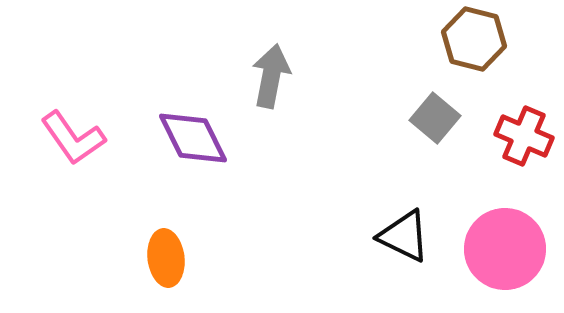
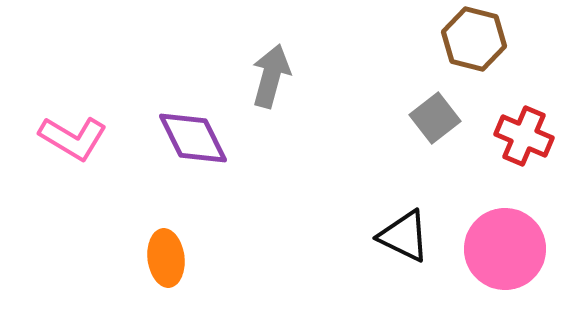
gray arrow: rotated 4 degrees clockwise
gray square: rotated 12 degrees clockwise
pink L-shape: rotated 24 degrees counterclockwise
